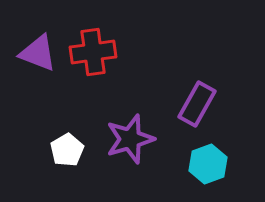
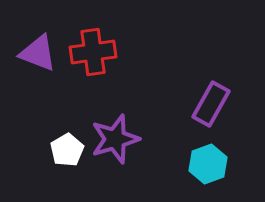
purple rectangle: moved 14 px right
purple star: moved 15 px left
